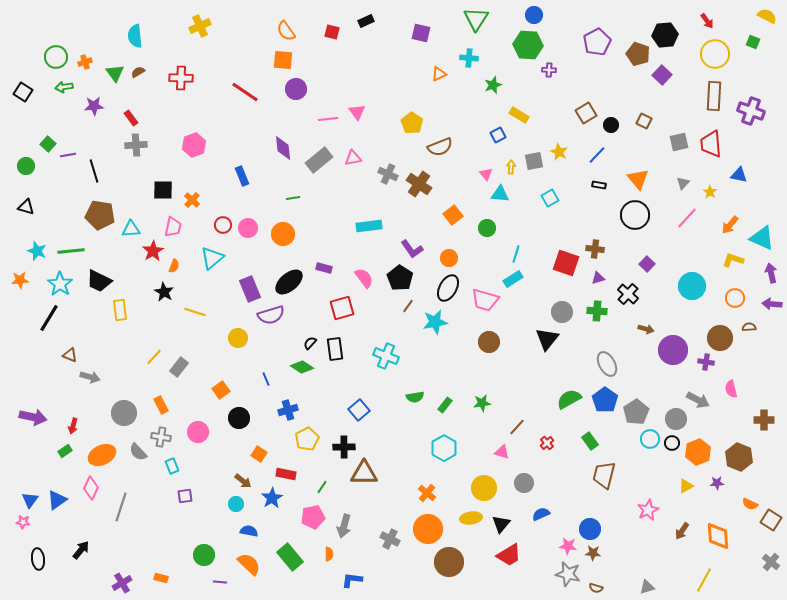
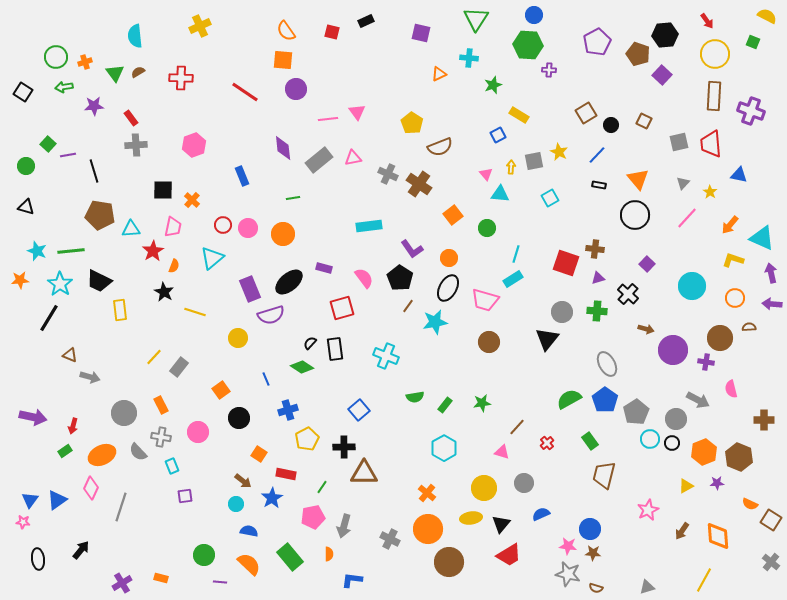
orange hexagon at (698, 452): moved 6 px right
